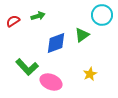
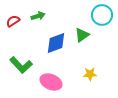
green L-shape: moved 6 px left, 2 px up
yellow star: rotated 24 degrees clockwise
